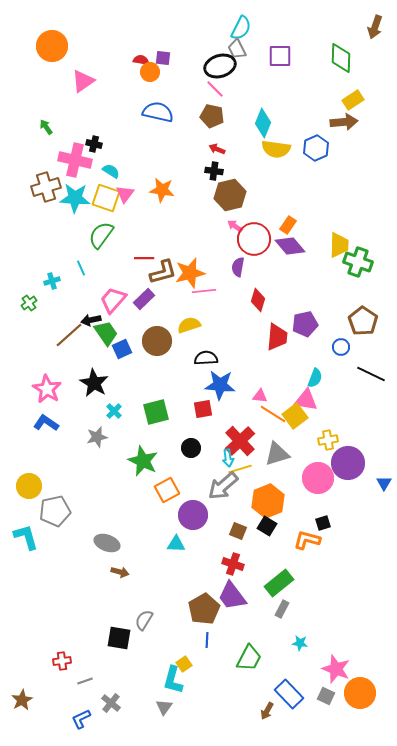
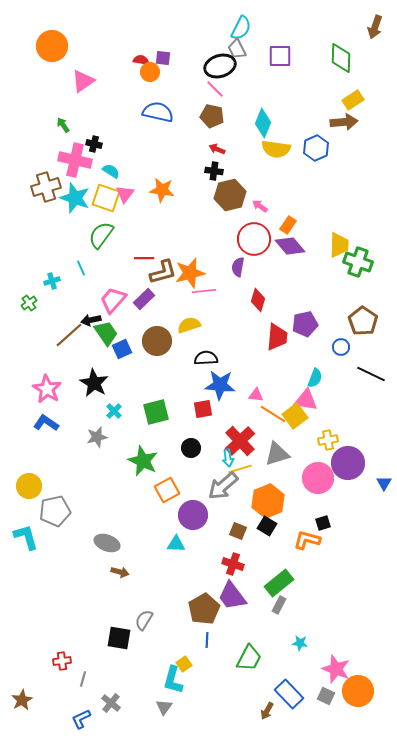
green arrow at (46, 127): moved 17 px right, 2 px up
cyan star at (75, 198): rotated 16 degrees clockwise
pink arrow at (235, 226): moved 25 px right, 20 px up
pink triangle at (260, 396): moved 4 px left, 1 px up
gray rectangle at (282, 609): moved 3 px left, 4 px up
gray line at (85, 681): moved 2 px left, 2 px up; rotated 56 degrees counterclockwise
orange circle at (360, 693): moved 2 px left, 2 px up
